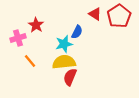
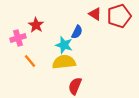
red pentagon: rotated 15 degrees clockwise
cyan star: moved 1 px down; rotated 30 degrees clockwise
red semicircle: moved 5 px right, 9 px down
